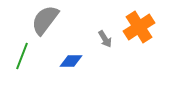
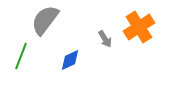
green line: moved 1 px left
blue diamond: moved 1 px left, 1 px up; rotated 25 degrees counterclockwise
